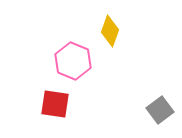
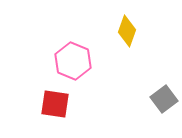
yellow diamond: moved 17 px right
gray square: moved 4 px right, 11 px up
